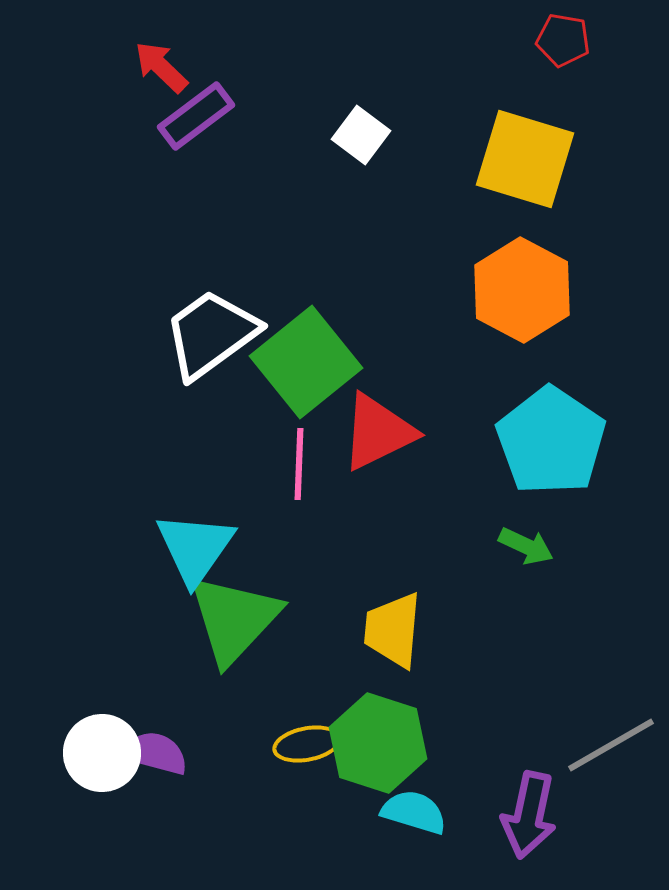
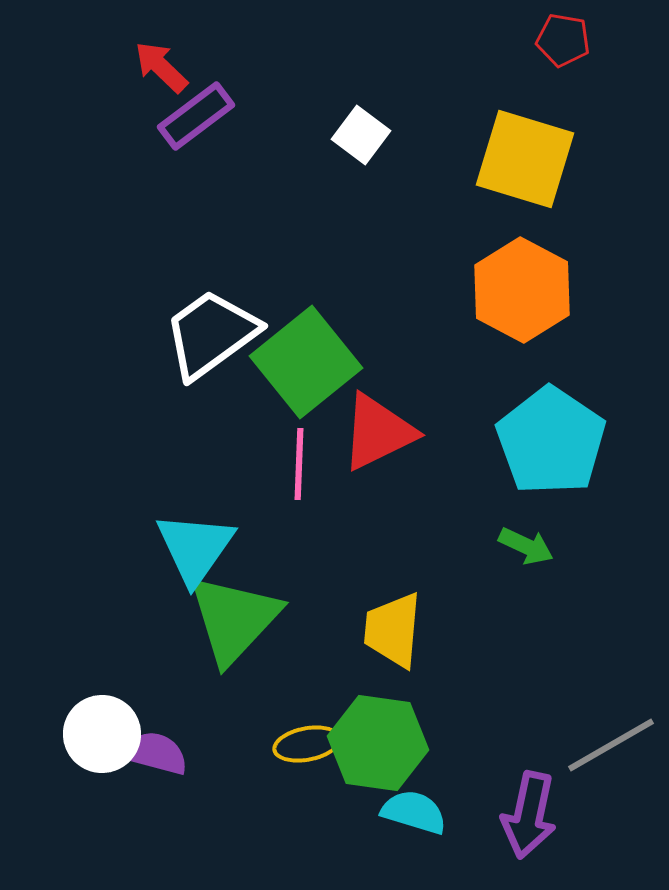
green hexagon: rotated 10 degrees counterclockwise
white circle: moved 19 px up
